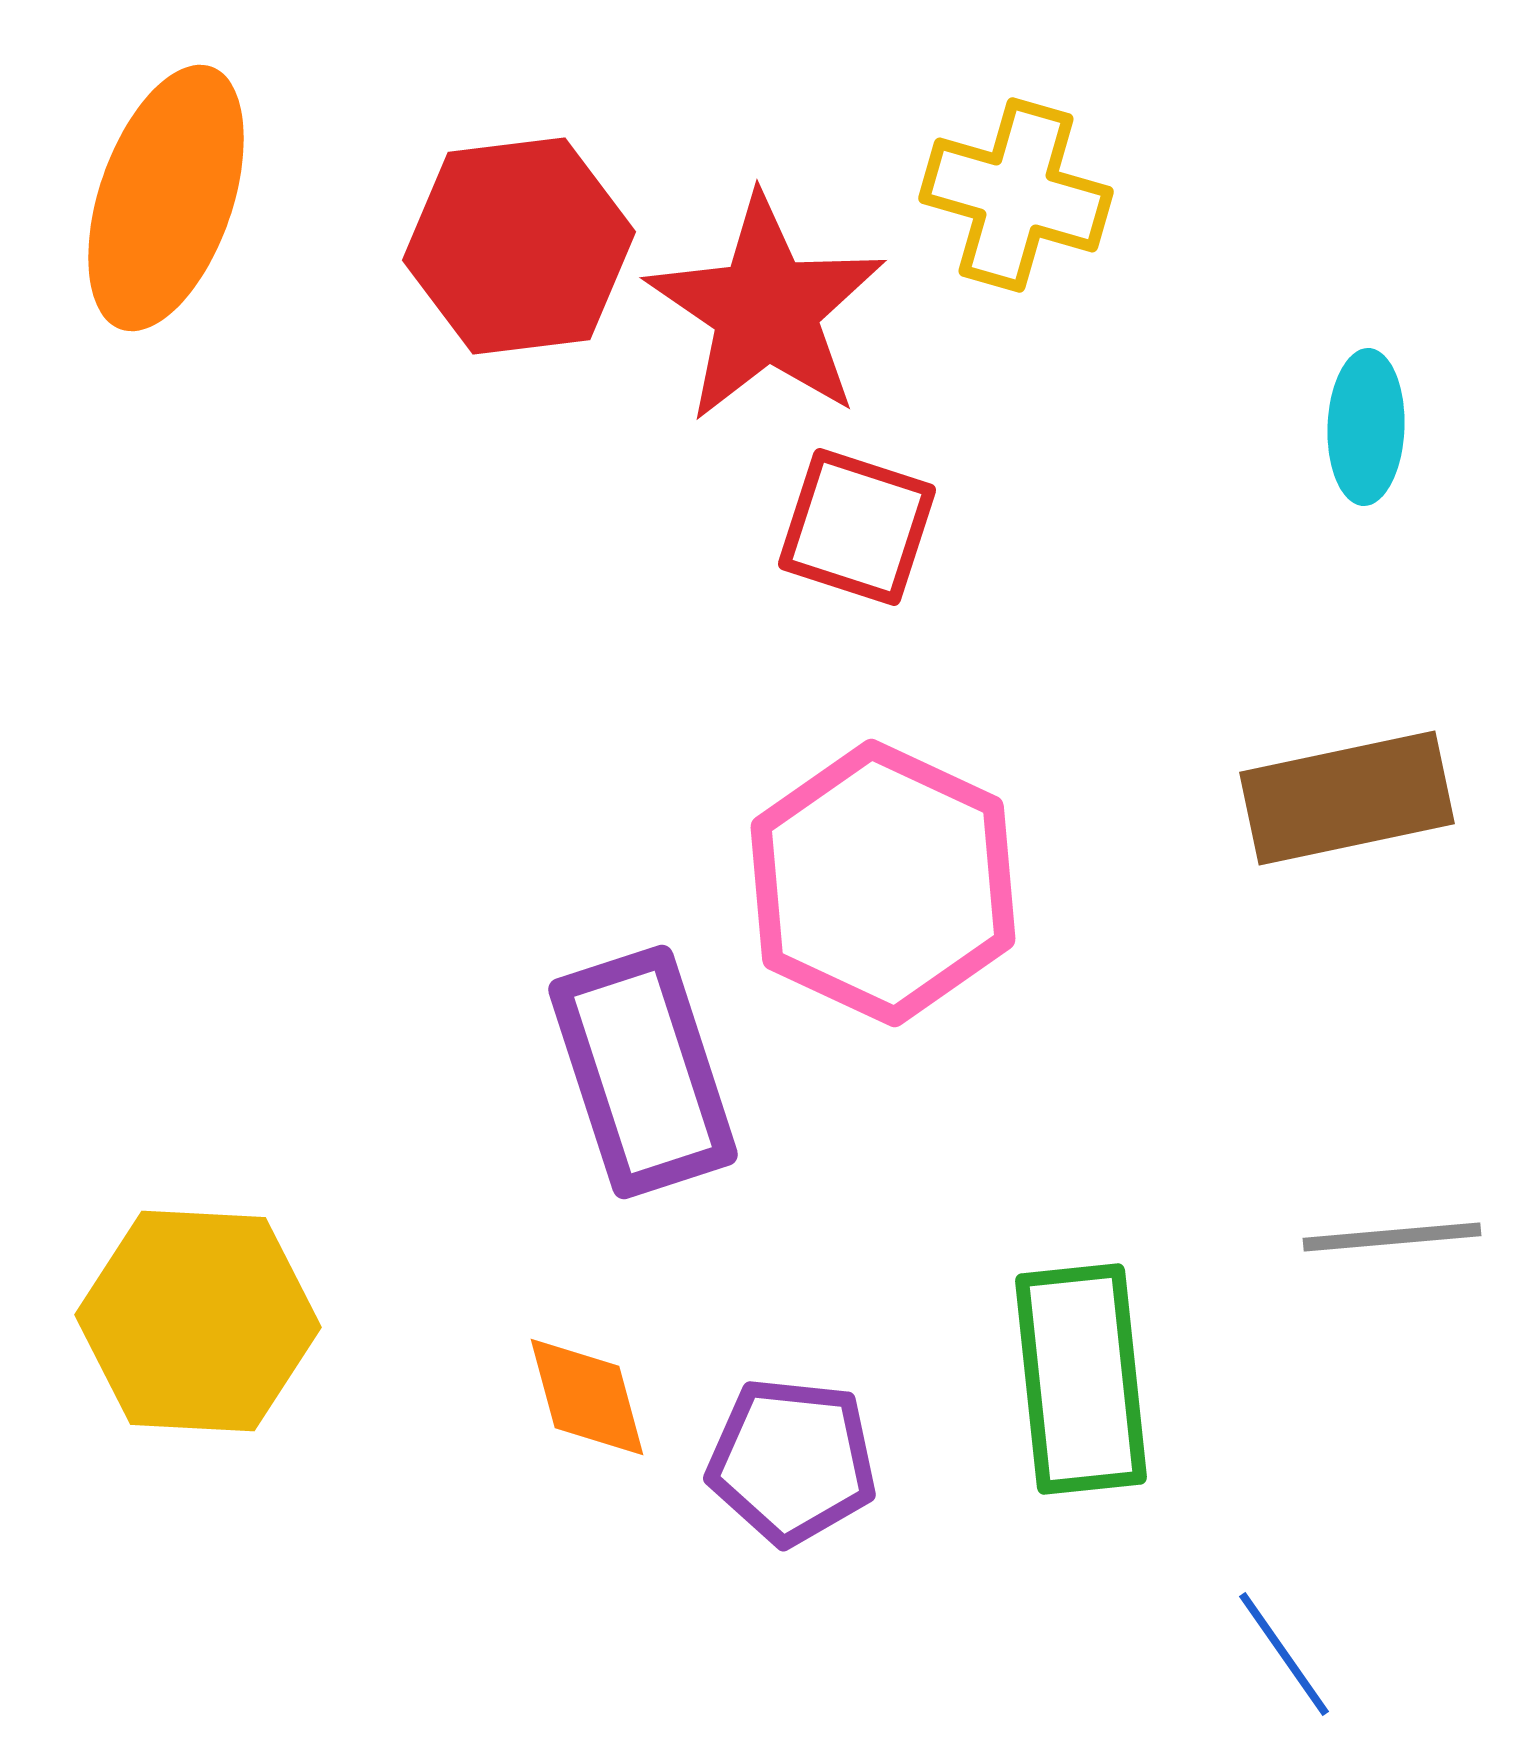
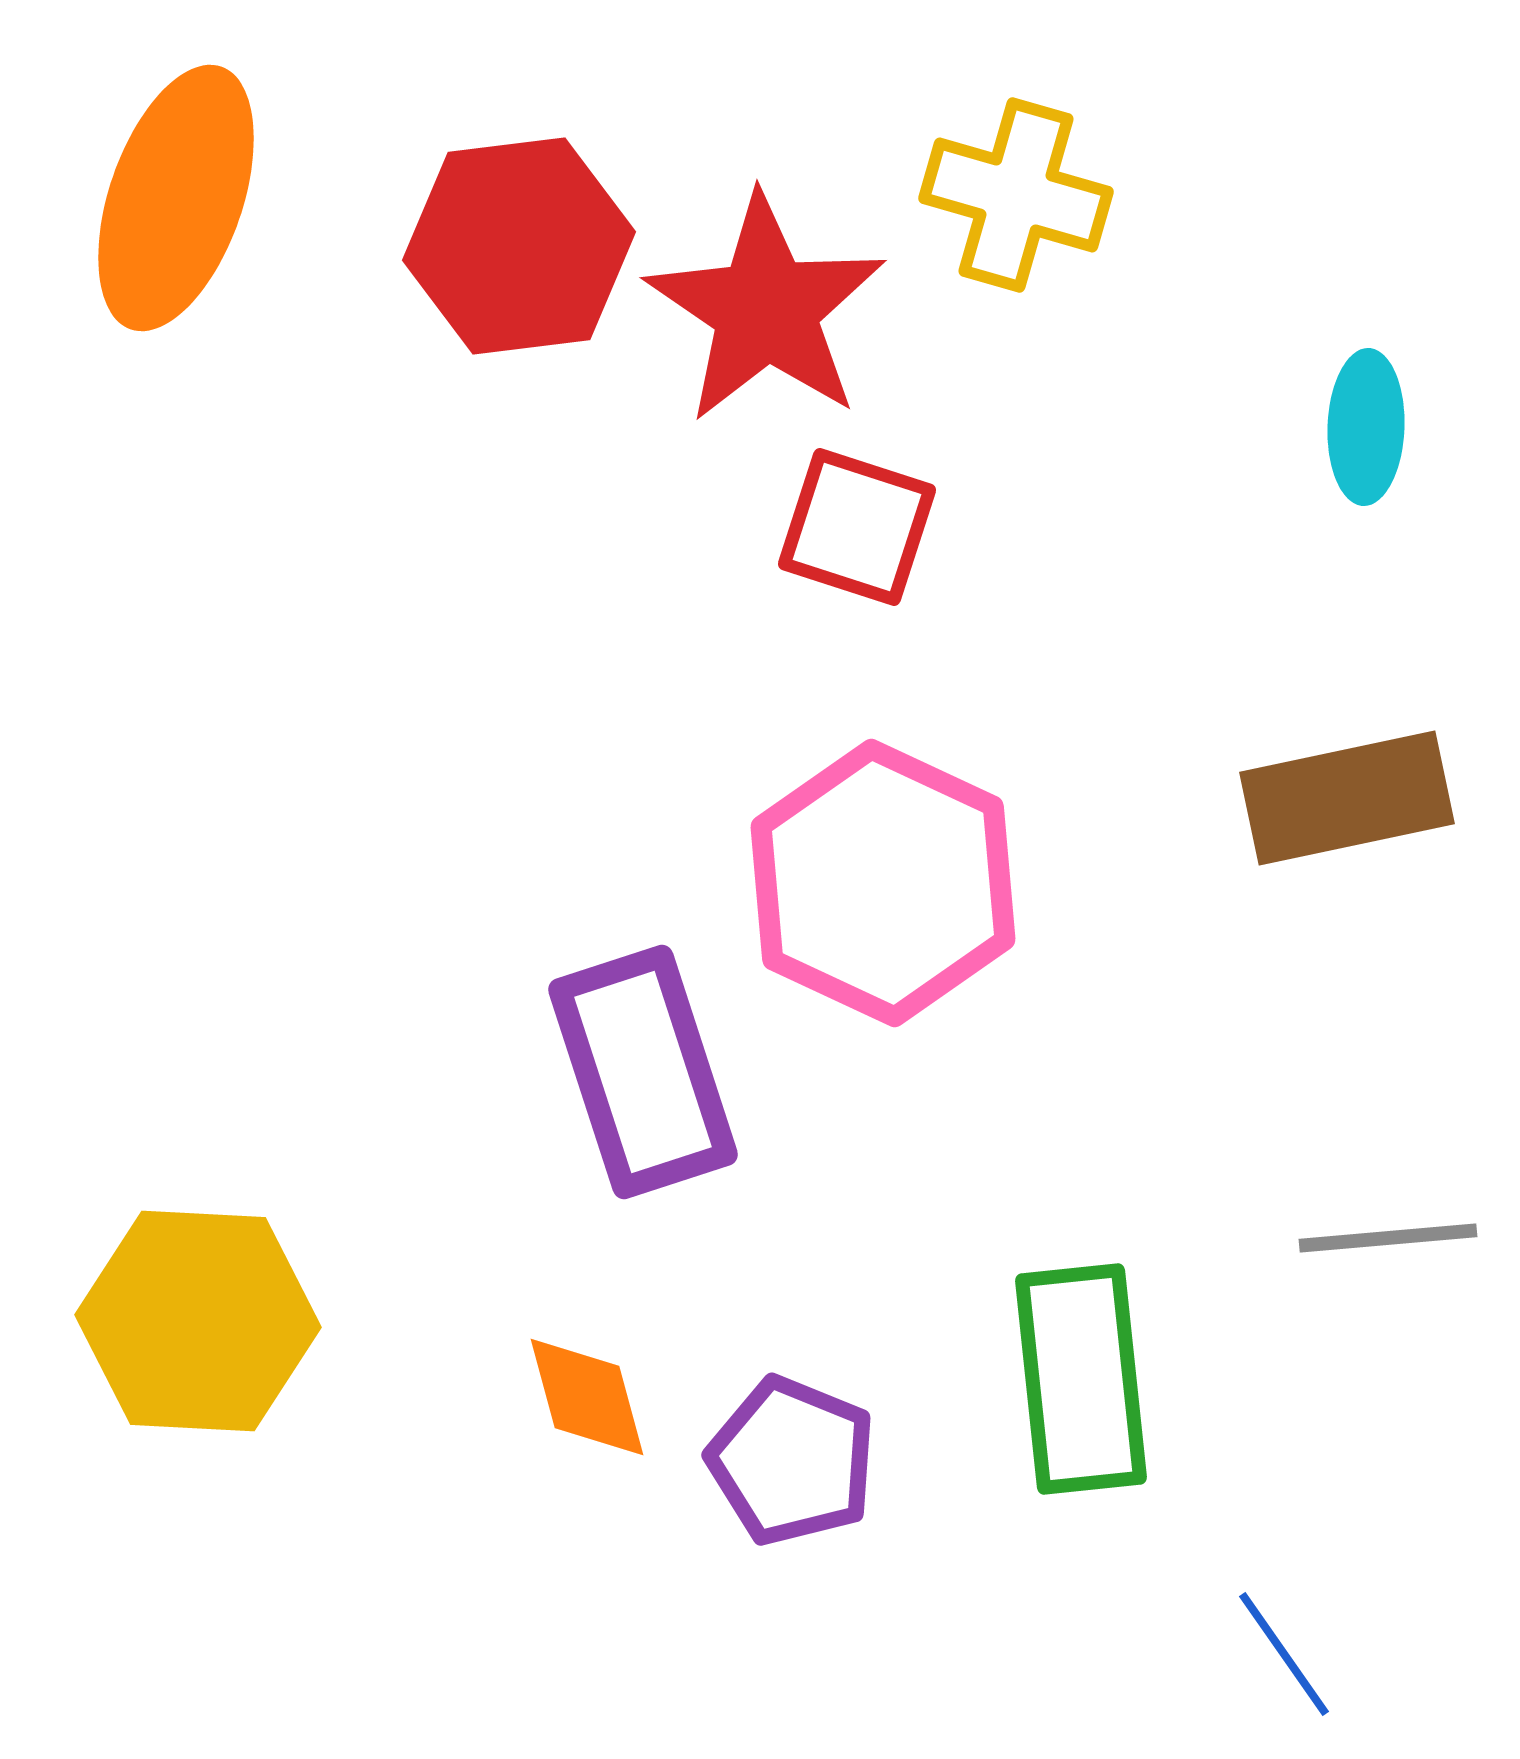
orange ellipse: moved 10 px right
gray line: moved 4 px left, 1 px down
purple pentagon: rotated 16 degrees clockwise
